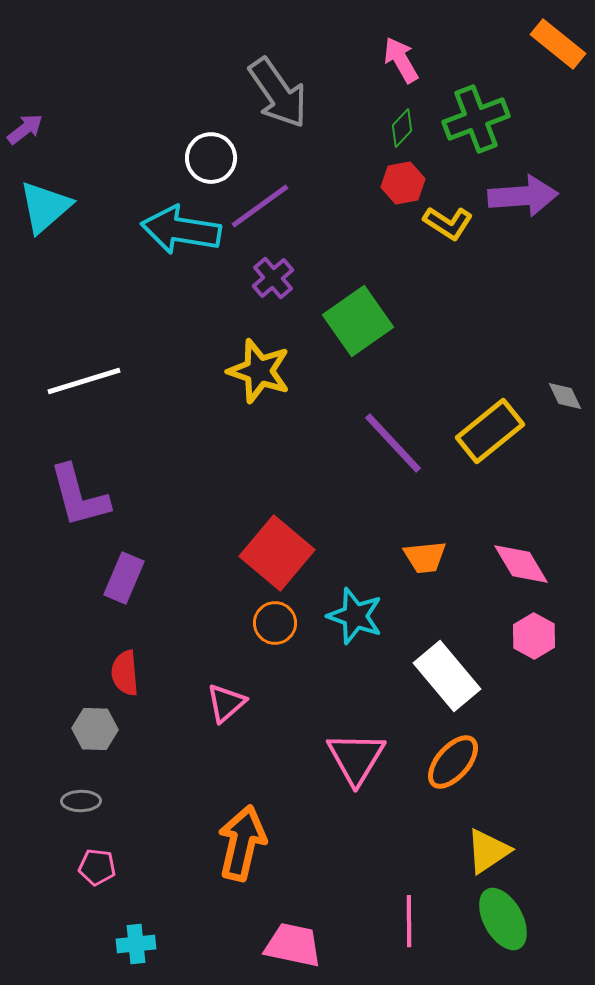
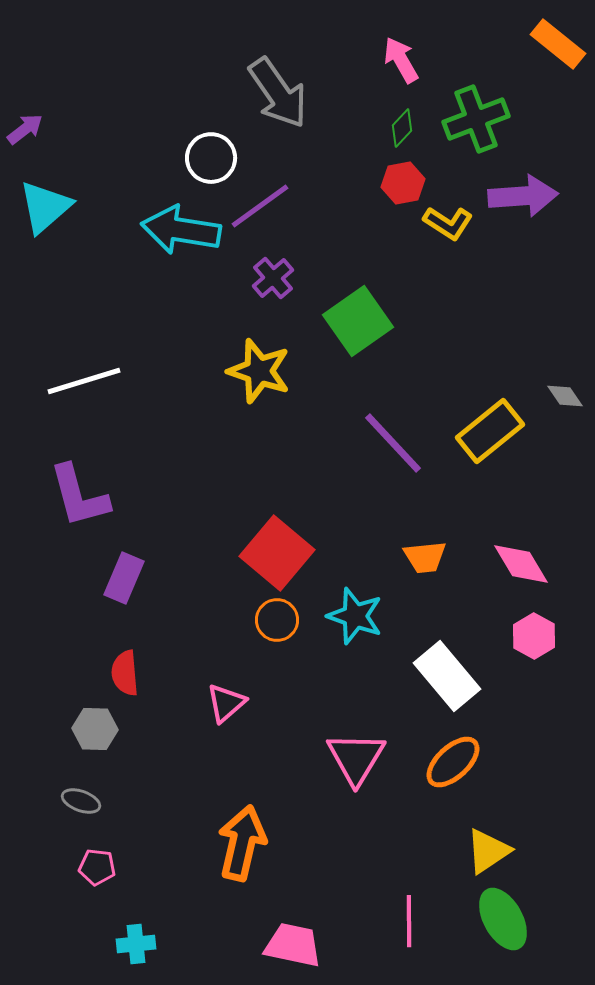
gray diamond at (565, 396): rotated 9 degrees counterclockwise
orange circle at (275, 623): moved 2 px right, 3 px up
orange ellipse at (453, 762): rotated 6 degrees clockwise
gray ellipse at (81, 801): rotated 21 degrees clockwise
